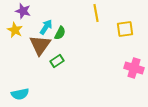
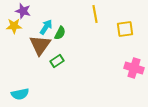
yellow line: moved 1 px left, 1 px down
yellow star: moved 1 px left, 4 px up; rotated 28 degrees counterclockwise
